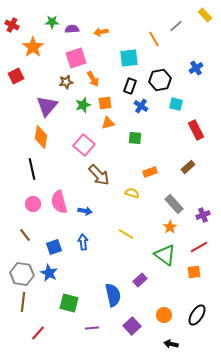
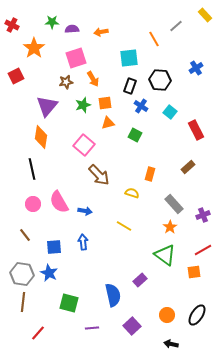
orange star at (33, 47): moved 1 px right, 1 px down
black hexagon at (160, 80): rotated 15 degrees clockwise
cyan square at (176, 104): moved 6 px left, 8 px down; rotated 24 degrees clockwise
green square at (135, 138): moved 3 px up; rotated 24 degrees clockwise
orange rectangle at (150, 172): moved 2 px down; rotated 56 degrees counterclockwise
pink semicircle at (59, 202): rotated 15 degrees counterclockwise
yellow line at (126, 234): moved 2 px left, 8 px up
blue square at (54, 247): rotated 14 degrees clockwise
red line at (199, 247): moved 4 px right, 3 px down
orange circle at (164, 315): moved 3 px right
